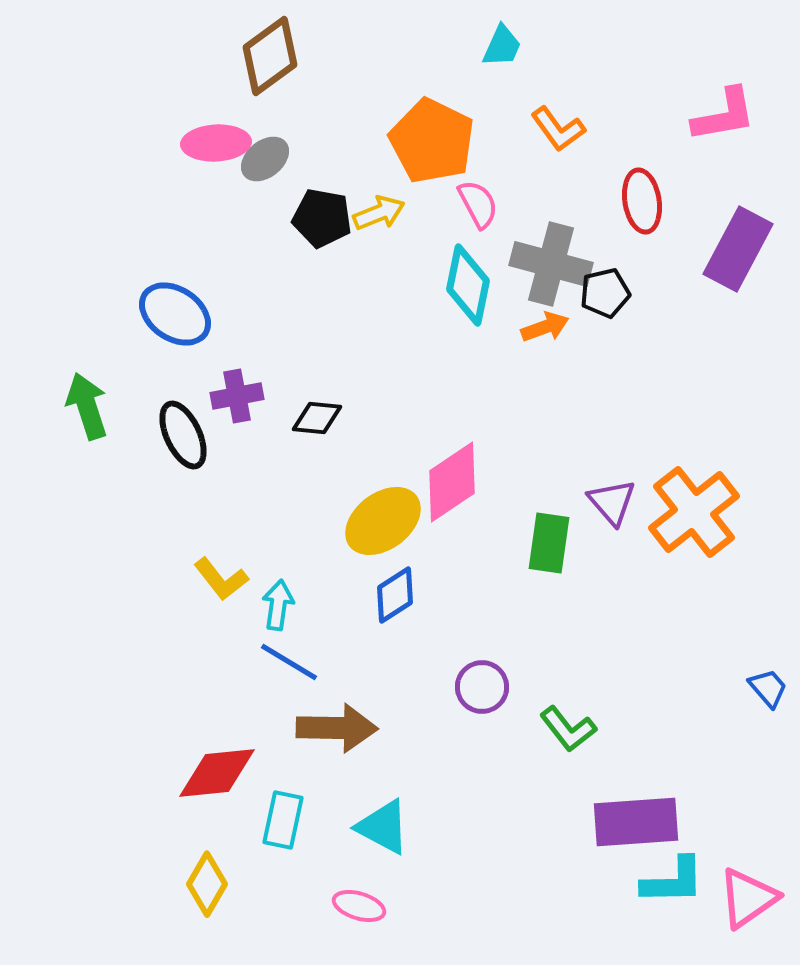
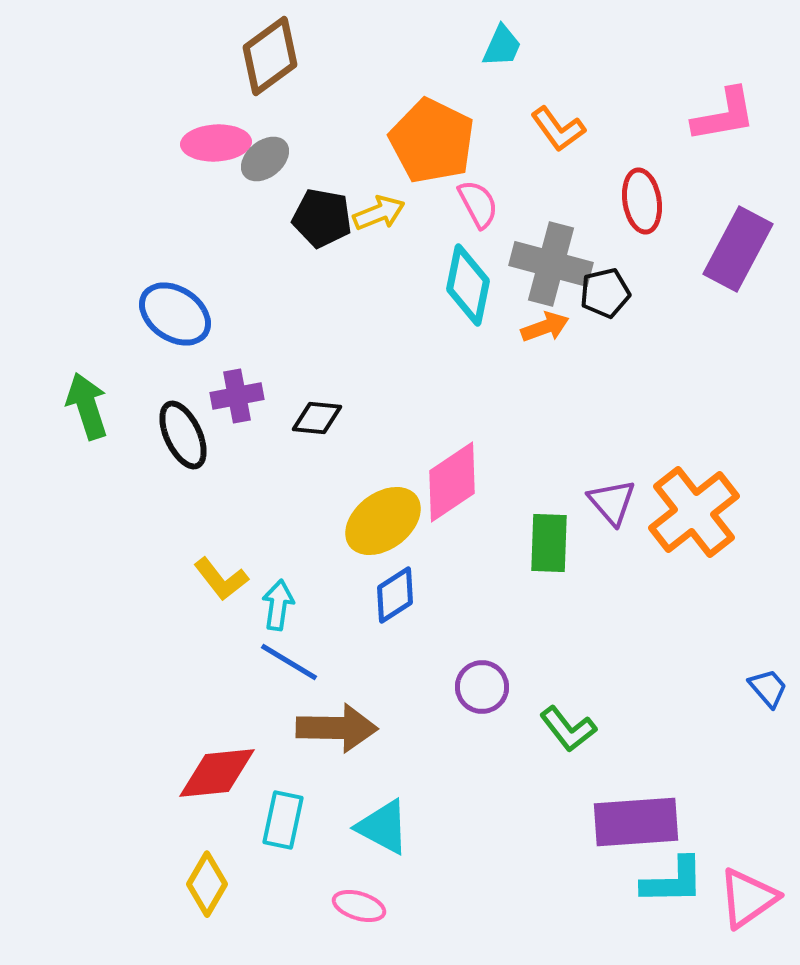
green rectangle at (549, 543): rotated 6 degrees counterclockwise
